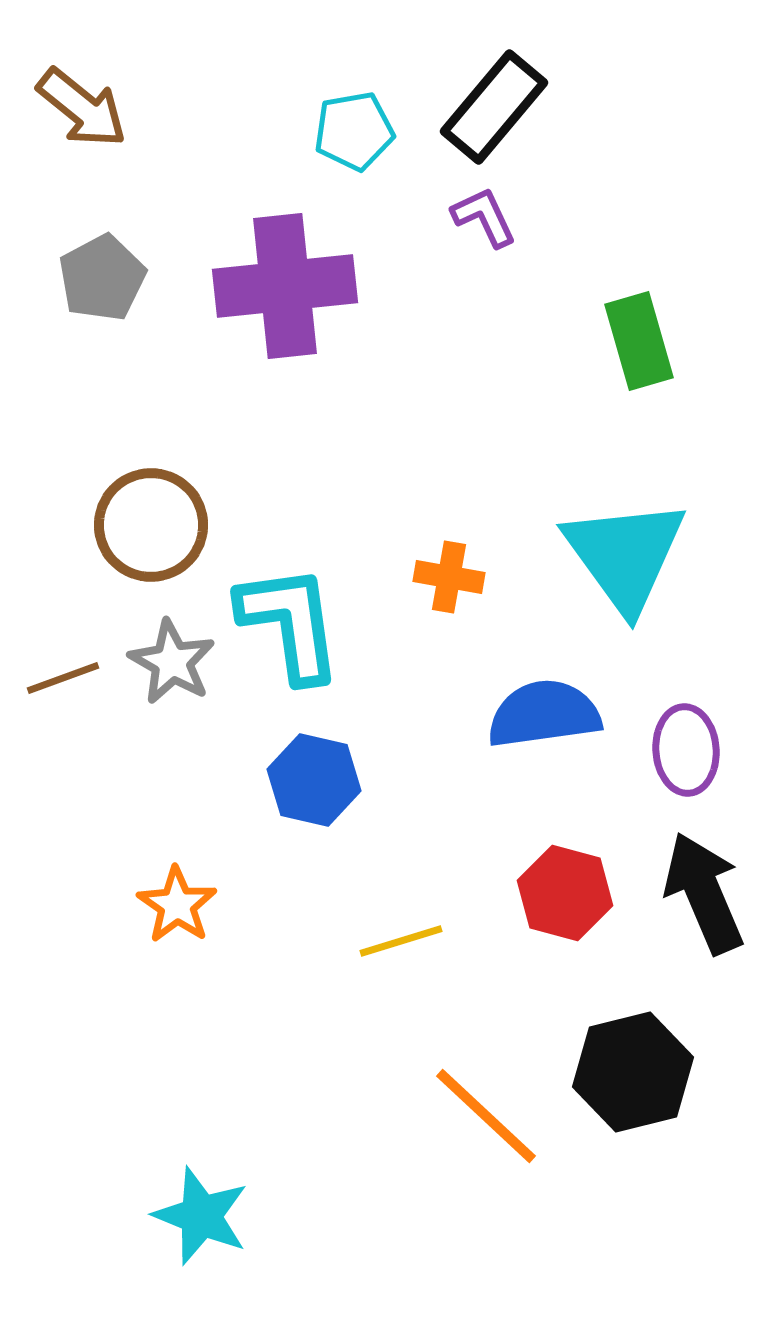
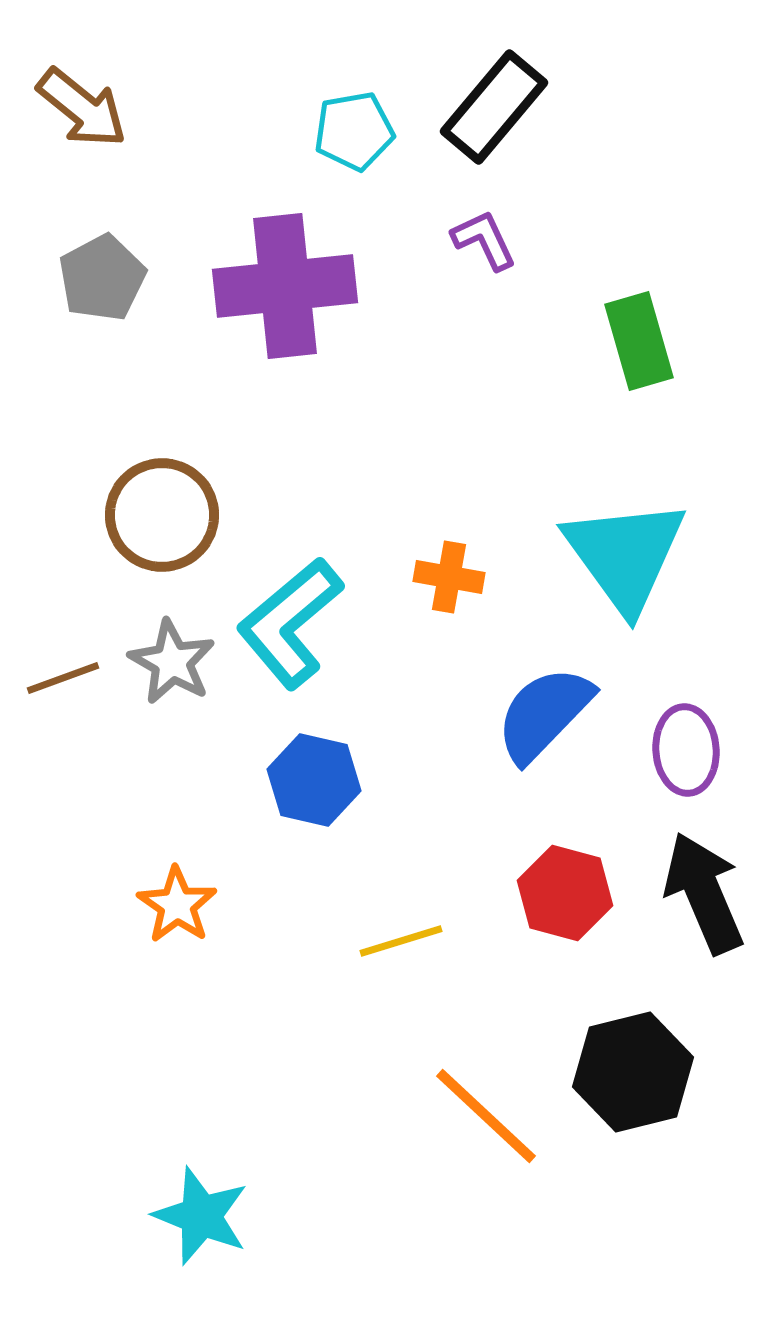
purple L-shape: moved 23 px down
brown circle: moved 11 px right, 10 px up
cyan L-shape: rotated 122 degrees counterclockwise
blue semicircle: rotated 38 degrees counterclockwise
